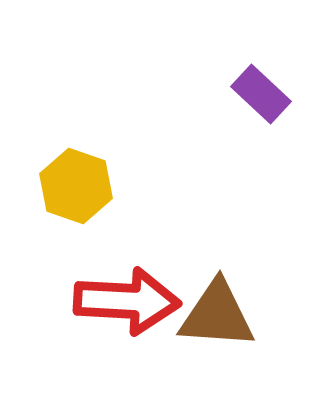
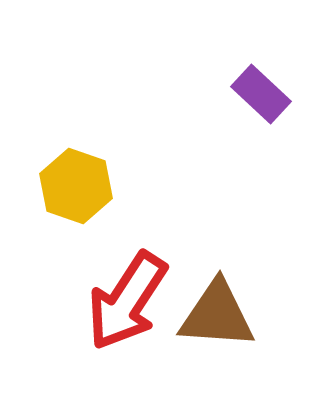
red arrow: rotated 120 degrees clockwise
